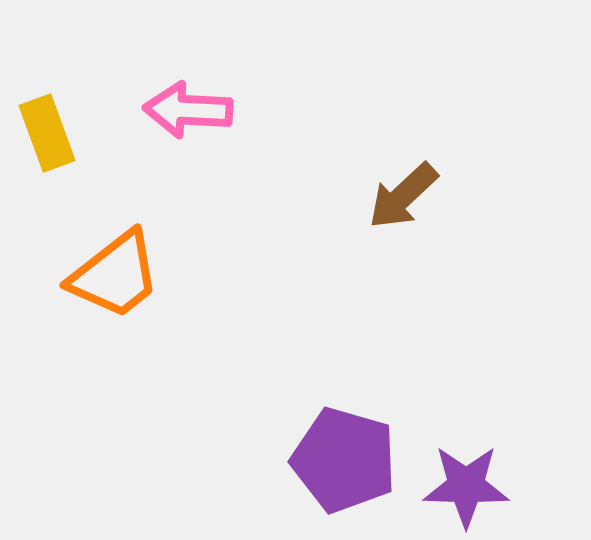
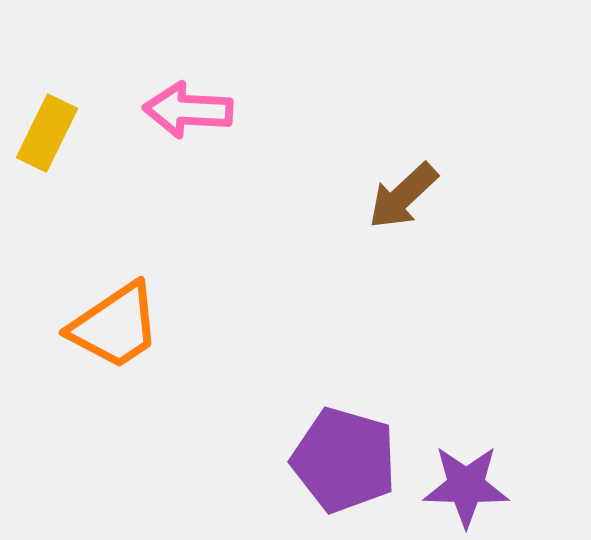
yellow rectangle: rotated 46 degrees clockwise
orange trapezoid: moved 51 px down; rotated 4 degrees clockwise
